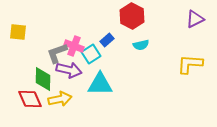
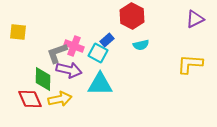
cyan square: moved 7 px right, 1 px up; rotated 30 degrees counterclockwise
